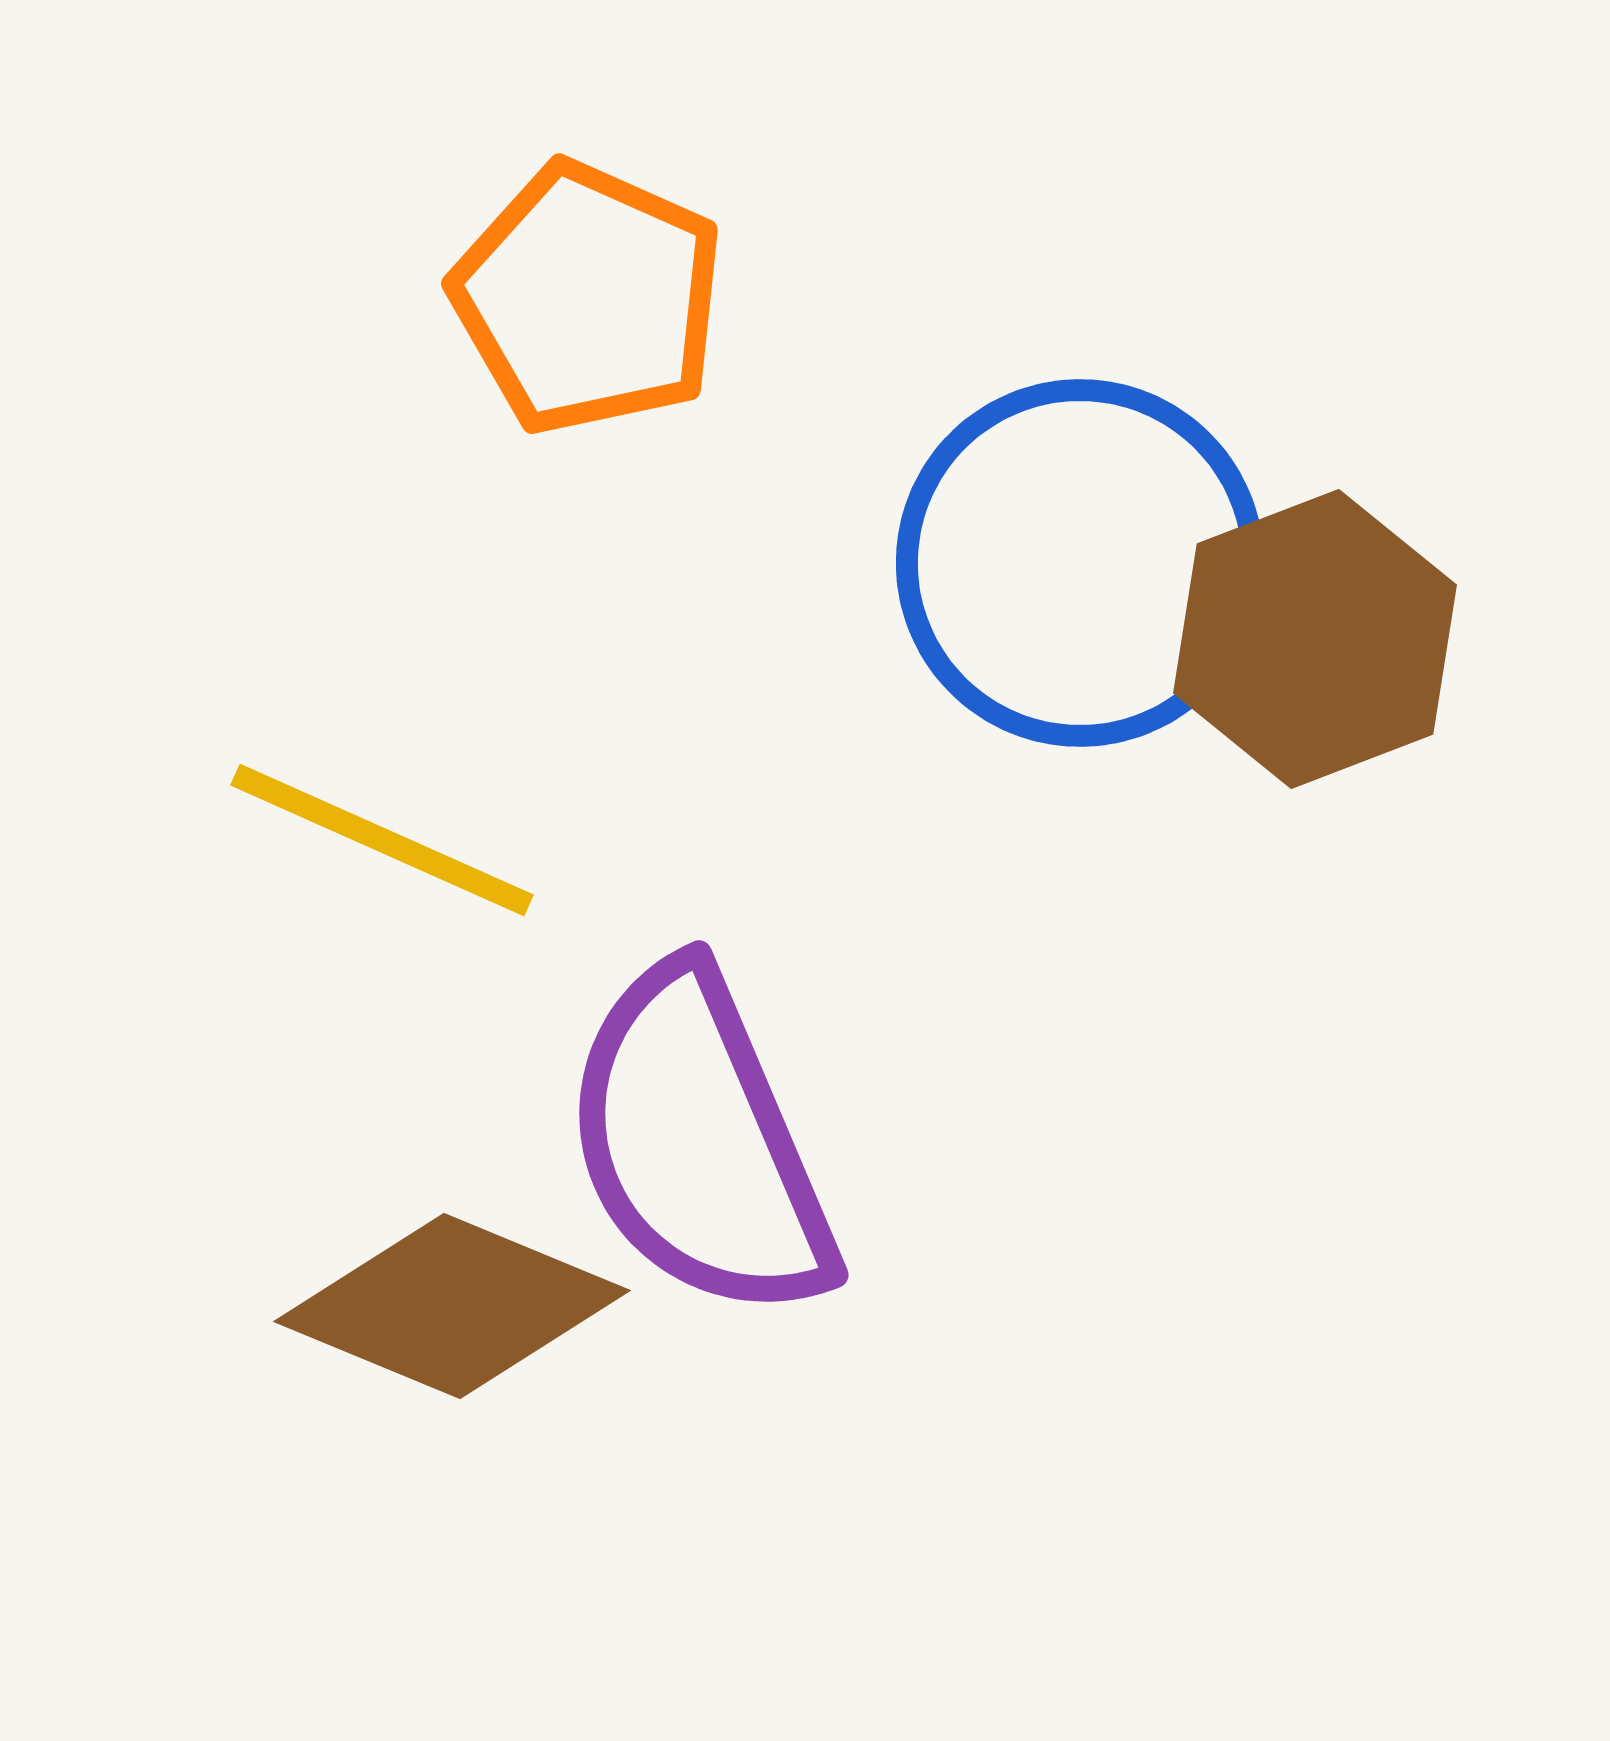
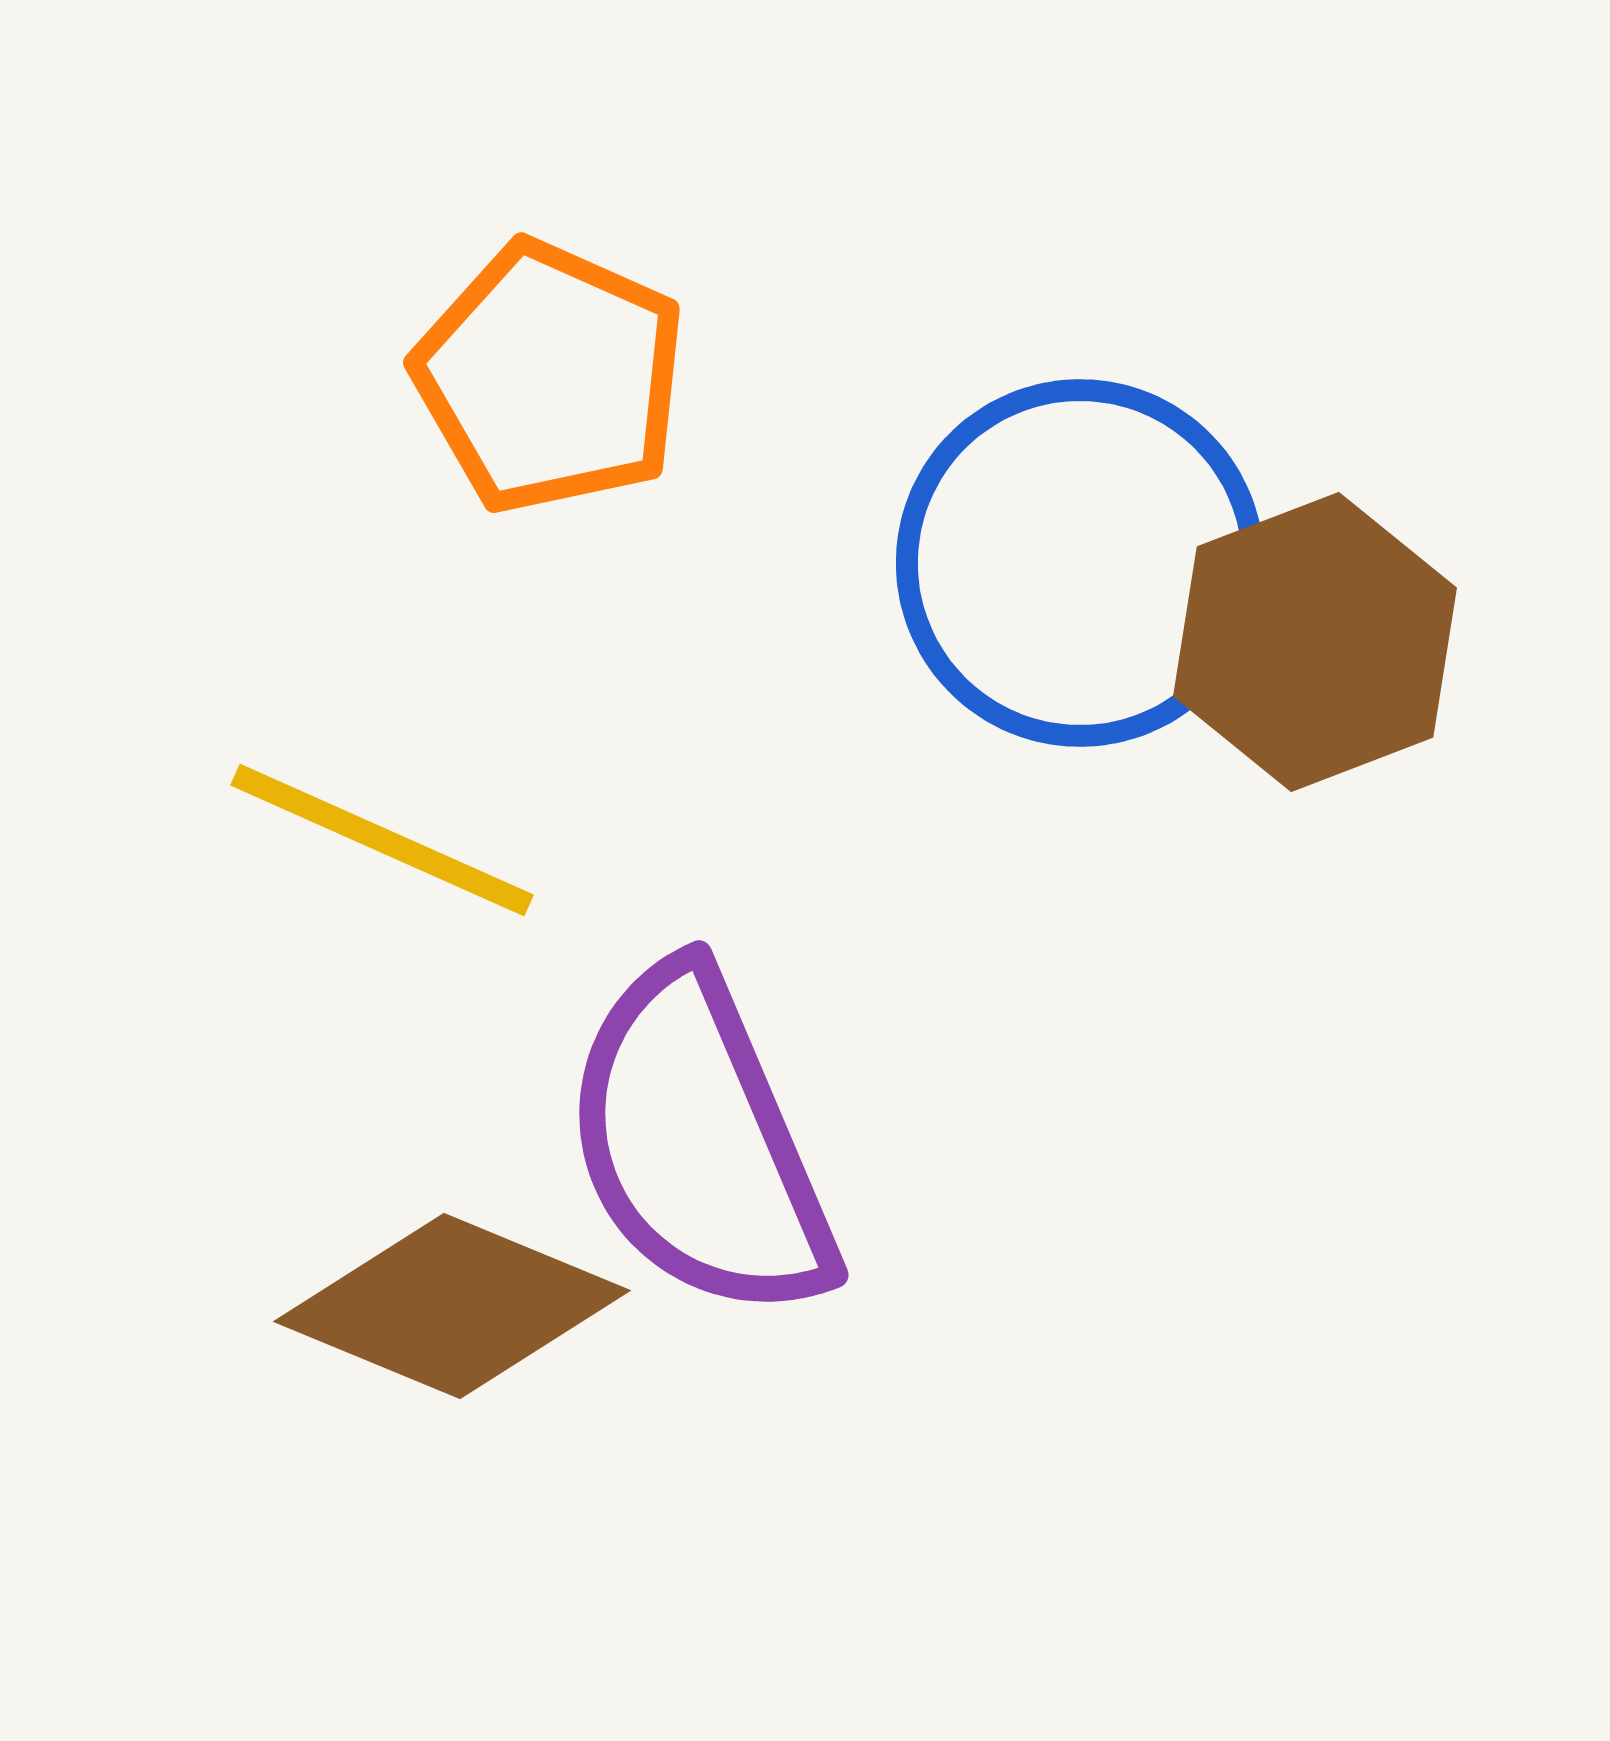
orange pentagon: moved 38 px left, 79 px down
brown hexagon: moved 3 px down
